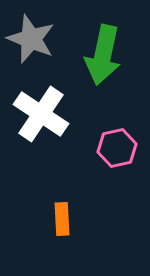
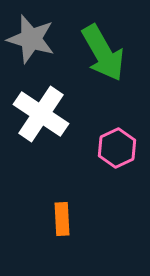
gray star: rotated 6 degrees counterclockwise
green arrow: moved 2 px up; rotated 42 degrees counterclockwise
pink hexagon: rotated 12 degrees counterclockwise
